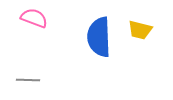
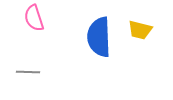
pink semicircle: rotated 128 degrees counterclockwise
gray line: moved 8 px up
